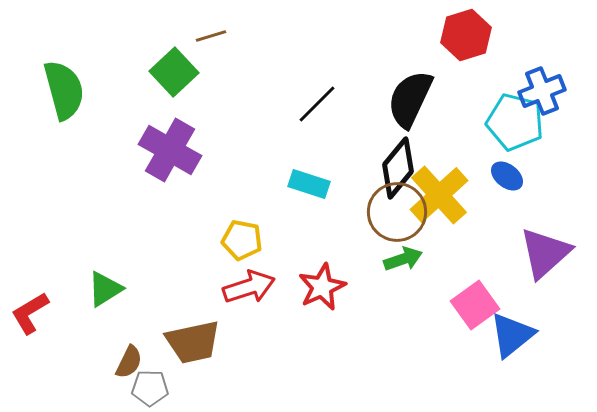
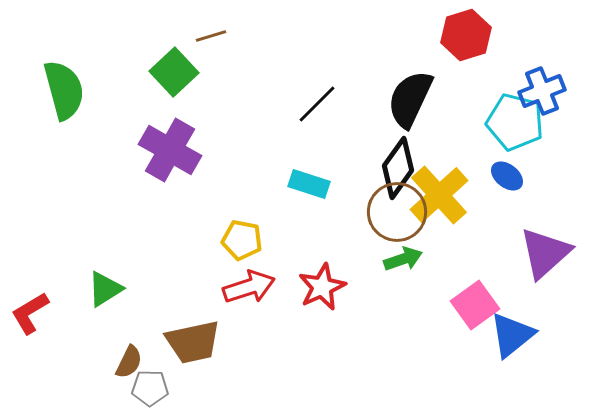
black diamond: rotated 4 degrees counterclockwise
